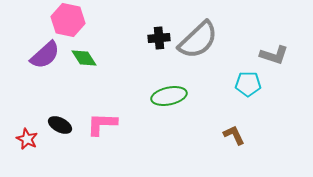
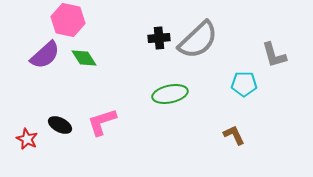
gray L-shape: rotated 56 degrees clockwise
cyan pentagon: moved 4 px left
green ellipse: moved 1 px right, 2 px up
pink L-shape: moved 2 px up; rotated 20 degrees counterclockwise
